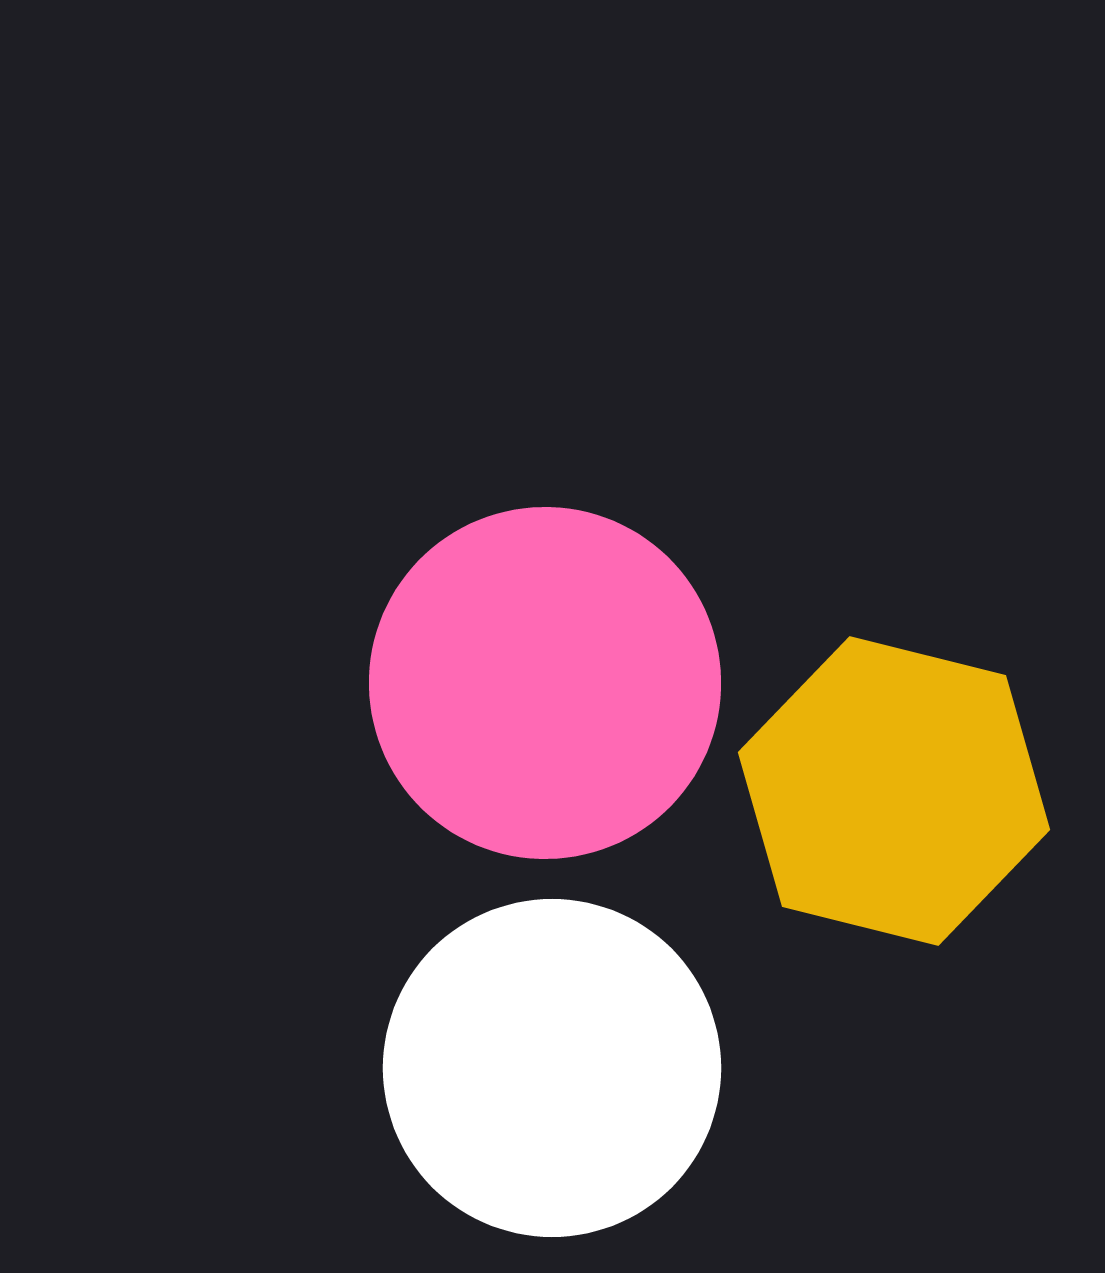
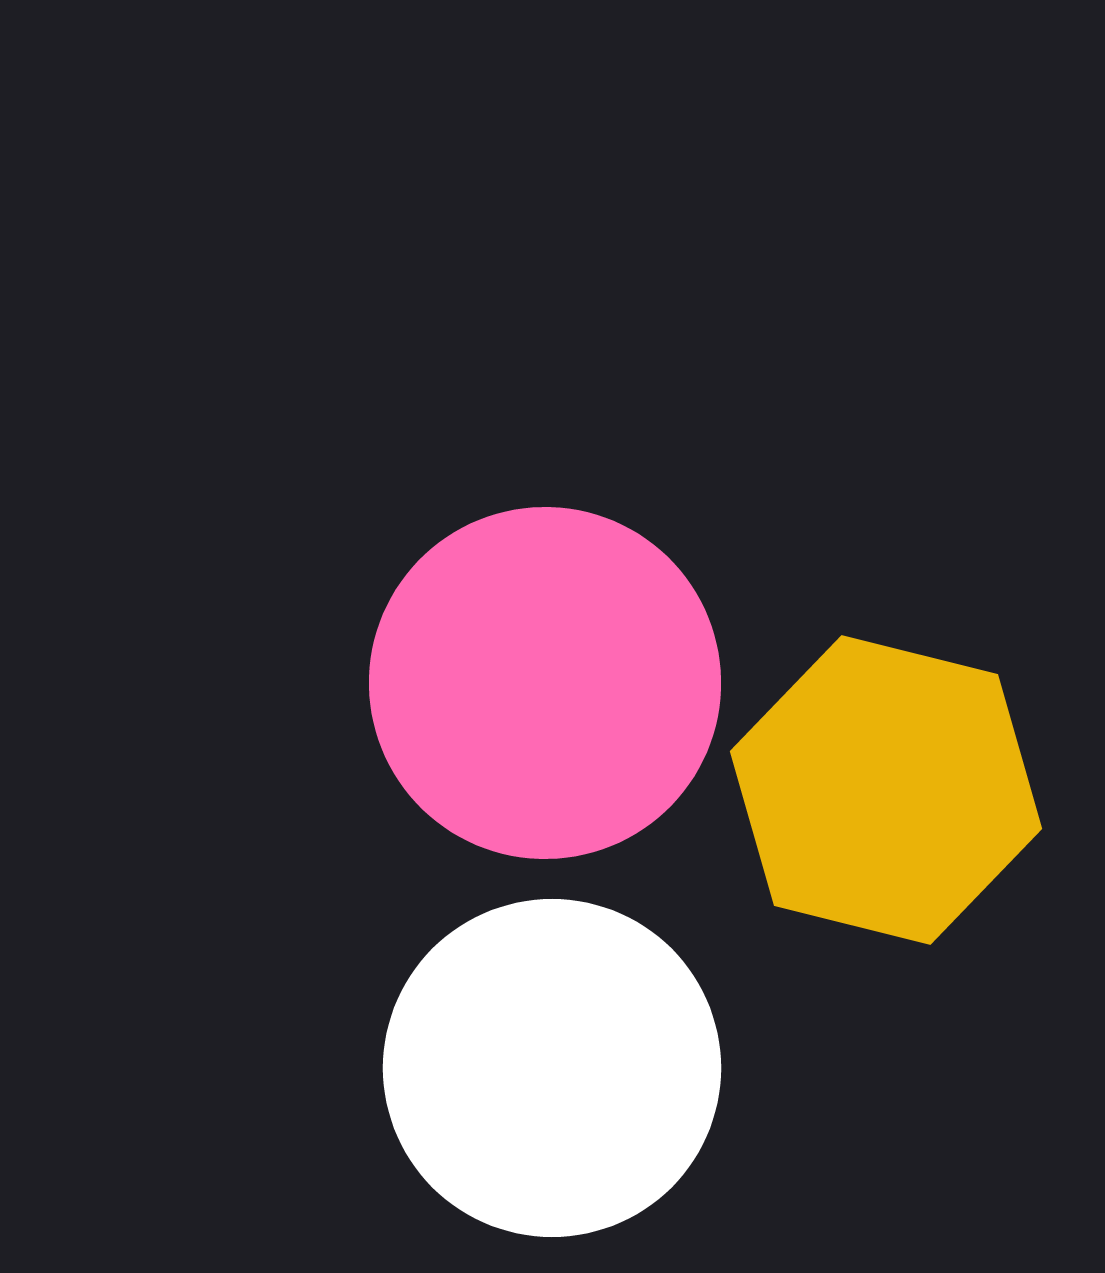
yellow hexagon: moved 8 px left, 1 px up
